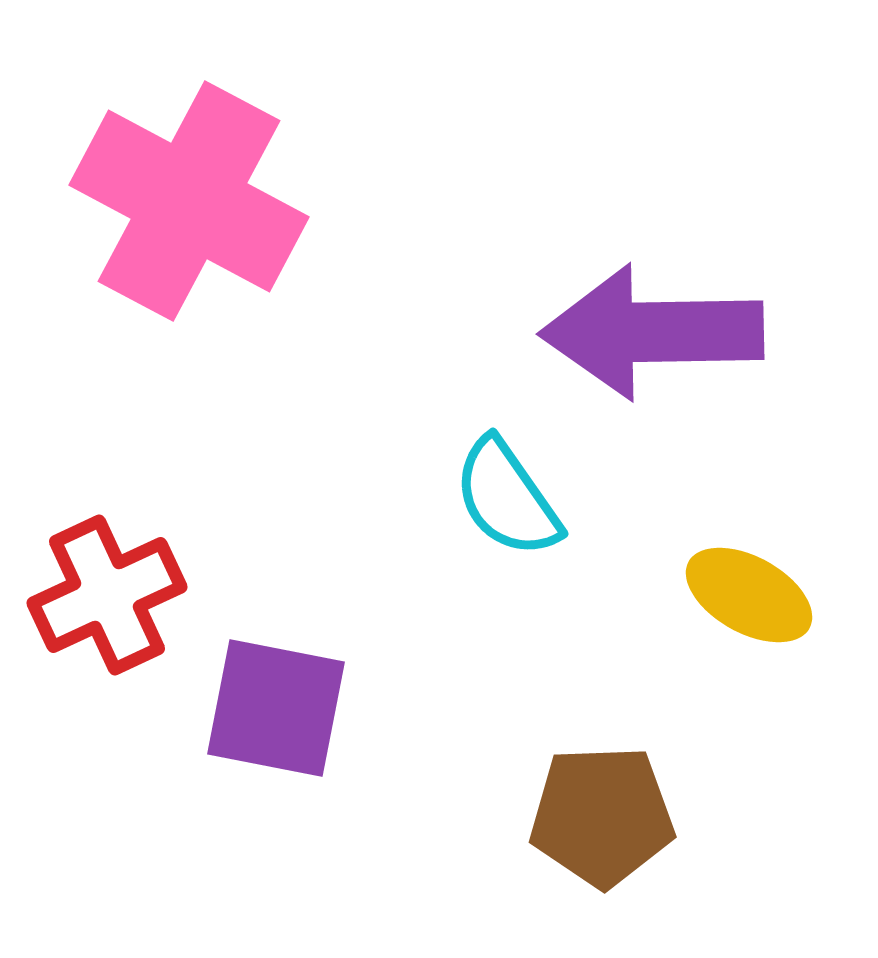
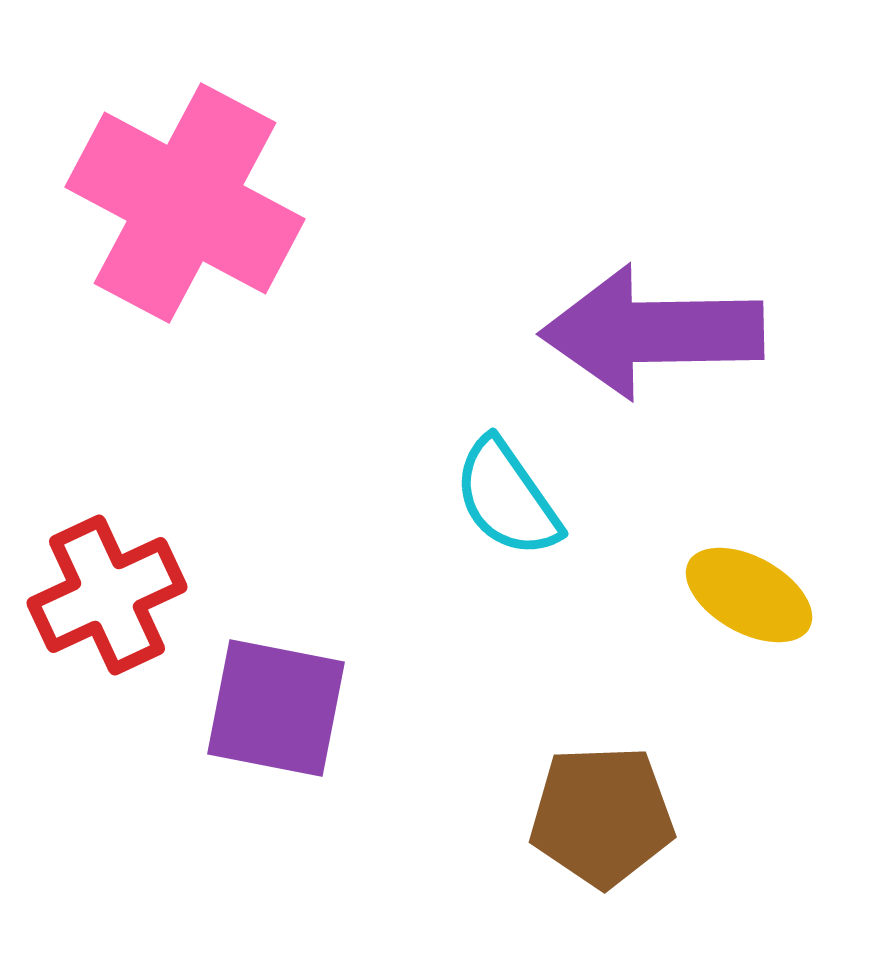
pink cross: moved 4 px left, 2 px down
